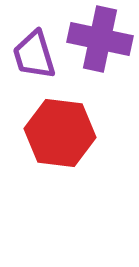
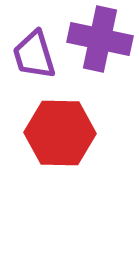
red hexagon: rotated 6 degrees counterclockwise
